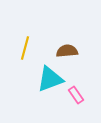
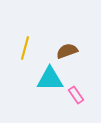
brown semicircle: rotated 15 degrees counterclockwise
cyan triangle: rotated 20 degrees clockwise
